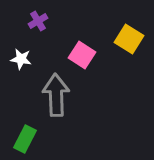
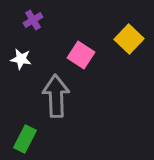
purple cross: moved 5 px left, 1 px up
yellow square: rotated 12 degrees clockwise
pink square: moved 1 px left
gray arrow: moved 1 px down
